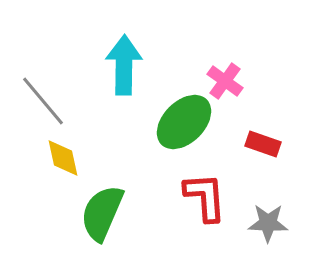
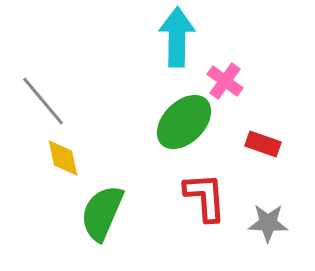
cyan arrow: moved 53 px right, 28 px up
